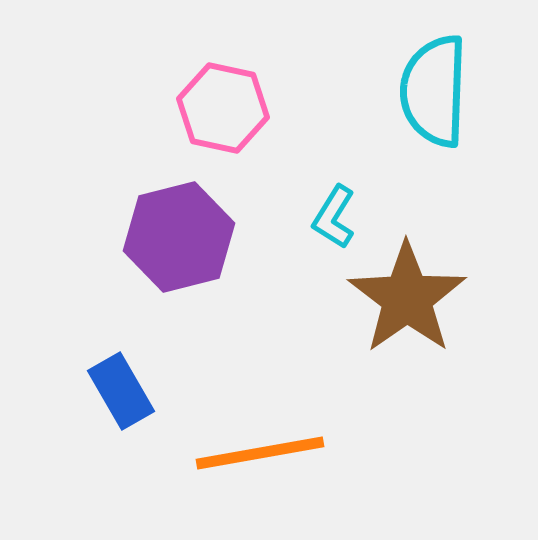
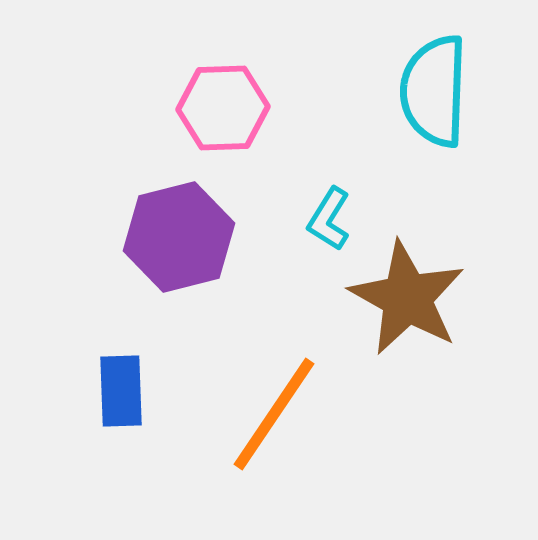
pink hexagon: rotated 14 degrees counterclockwise
cyan L-shape: moved 5 px left, 2 px down
brown star: rotated 8 degrees counterclockwise
blue rectangle: rotated 28 degrees clockwise
orange line: moved 14 px right, 39 px up; rotated 46 degrees counterclockwise
